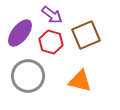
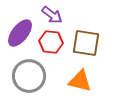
brown square: moved 8 px down; rotated 32 degrees clockwise
red hexagon: rotated 10 degrees counterclockwise
gray circle: moved 1 px right
